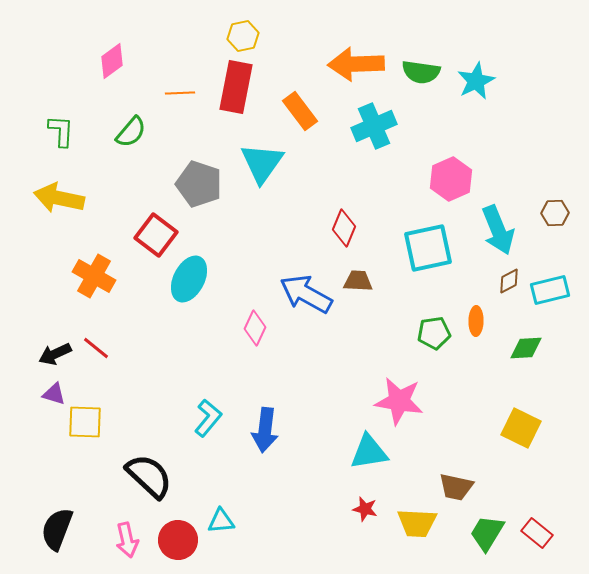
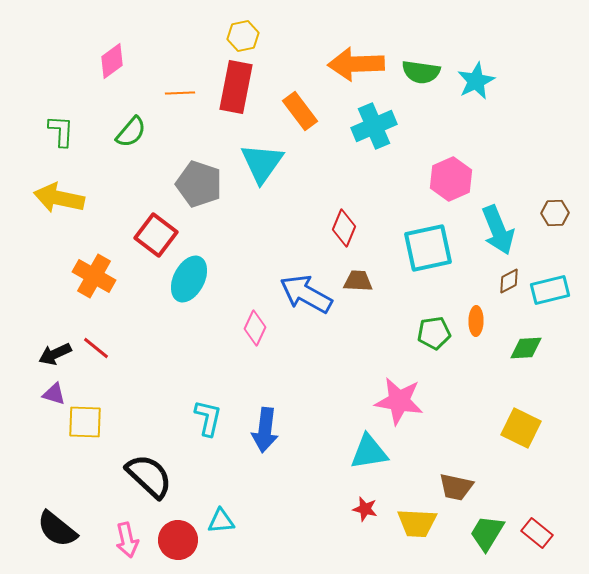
cyan L-shape at (208, 418): rotated 27 degrees counterclockwise
black semicircle at (57, 529): rotated 72 degrees counterclockwise
